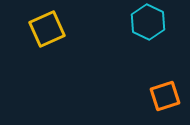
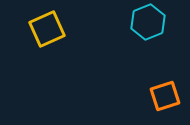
cyan hexagon: rotated 12 degrees clockwise
